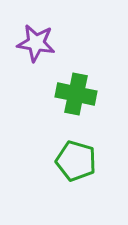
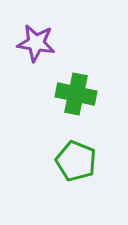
green pentagon: rotated 6 degrees clockwise
